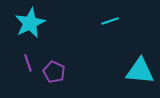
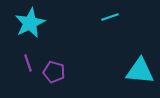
cyan line: moved 4 px up
purple pentagon: rotated 10 degrees counterclockwise
